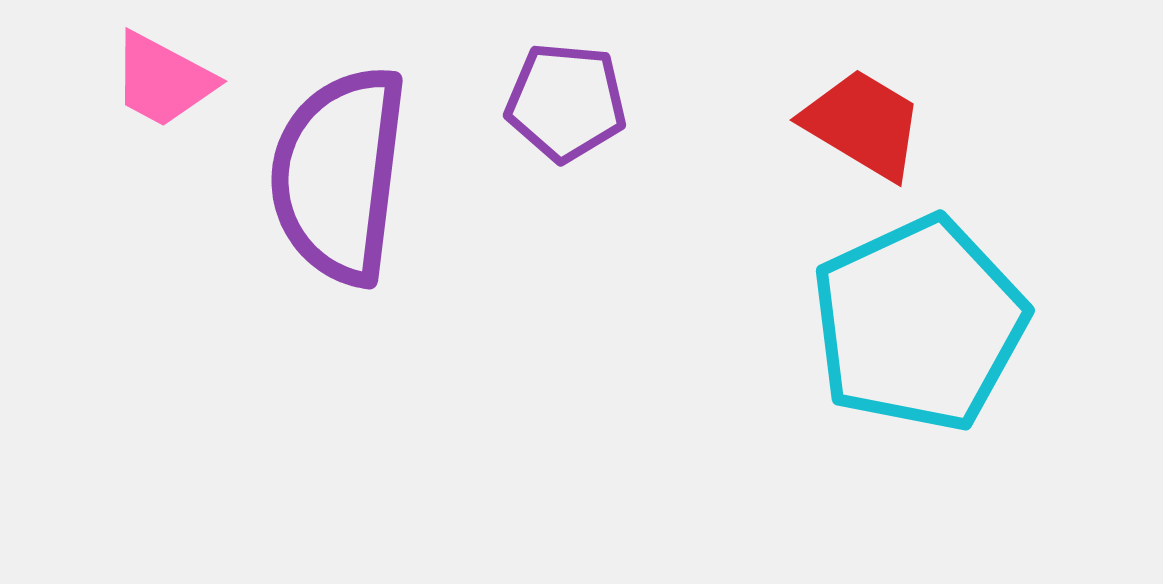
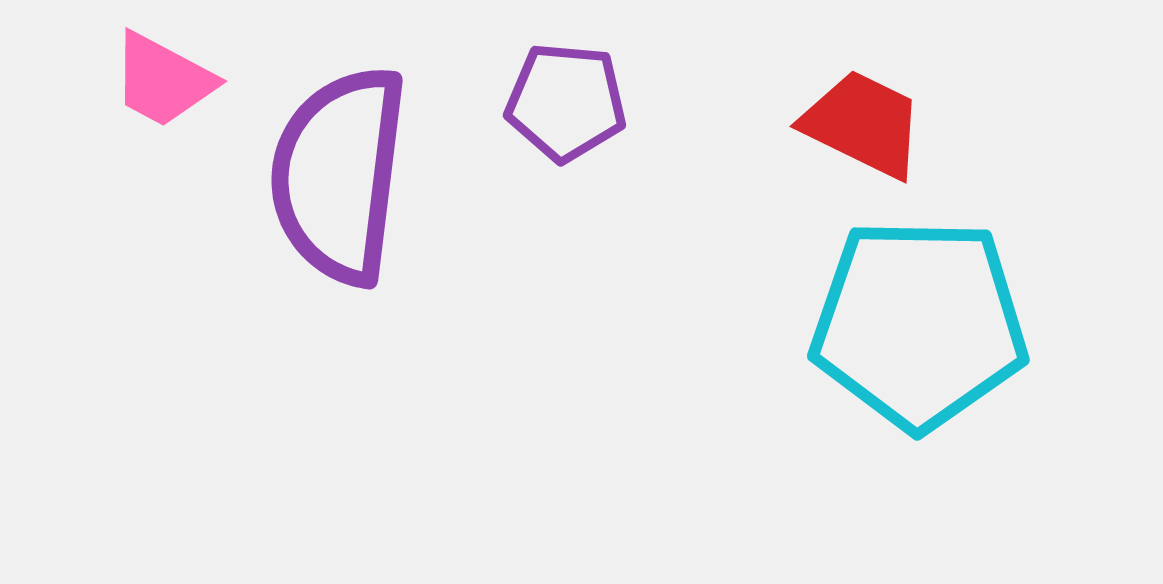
red trapezoid: rotated 5 degrees counterclockwise
cyan pentagon: rotated 26 degrees clockwise
